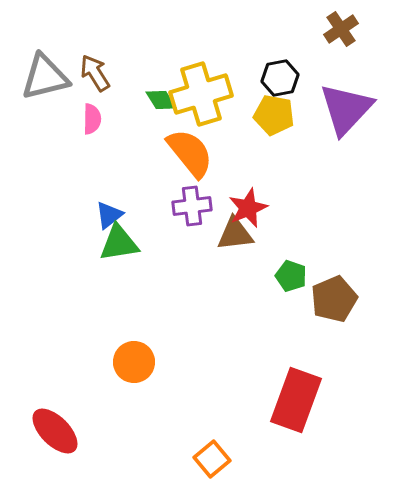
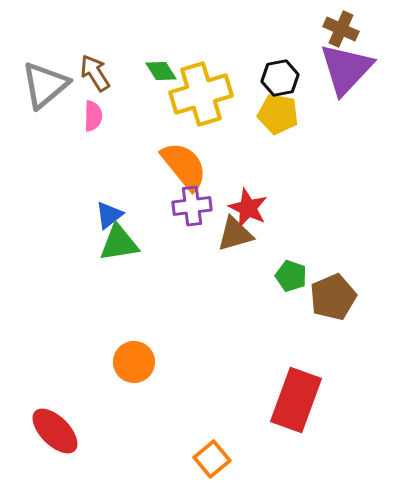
brown cross: rotated 32 degrees counterclockwise
gray triangle: moved 8 px down; rotated 26 degrees counterclockwise
green diamond: moved 29 px up
purple triangle: moved 40 px up
yellow pentagon: moved 4 px right, 1 px up
pink semicircle: moved 1 px right, 3 px up
orange semicircle: moved 6 px left, 13 px down
red star: rotated 24 degrees counterclockwise
brown triangle: rotated 9 degrees counterclockwise
brown pentagon: moved 1 px left, 2 px up
